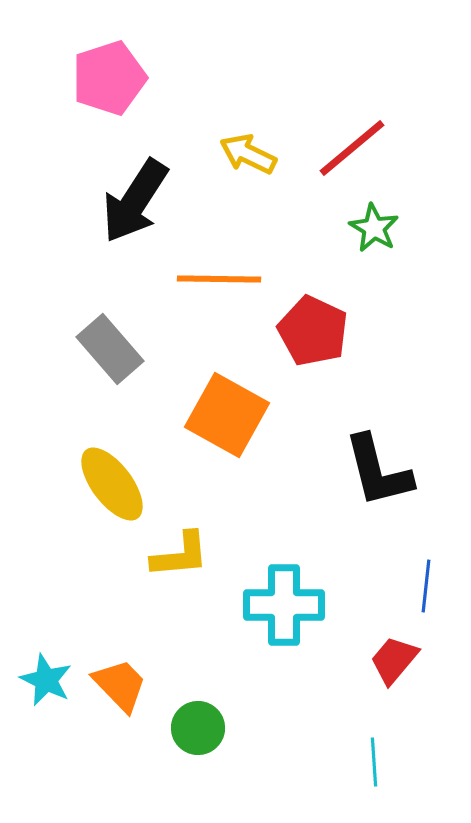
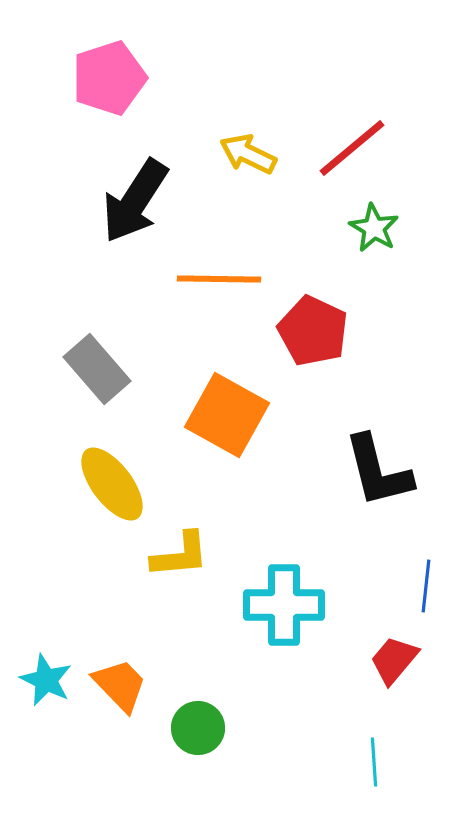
gray rectangle: moved 13 px left, 20 px down
